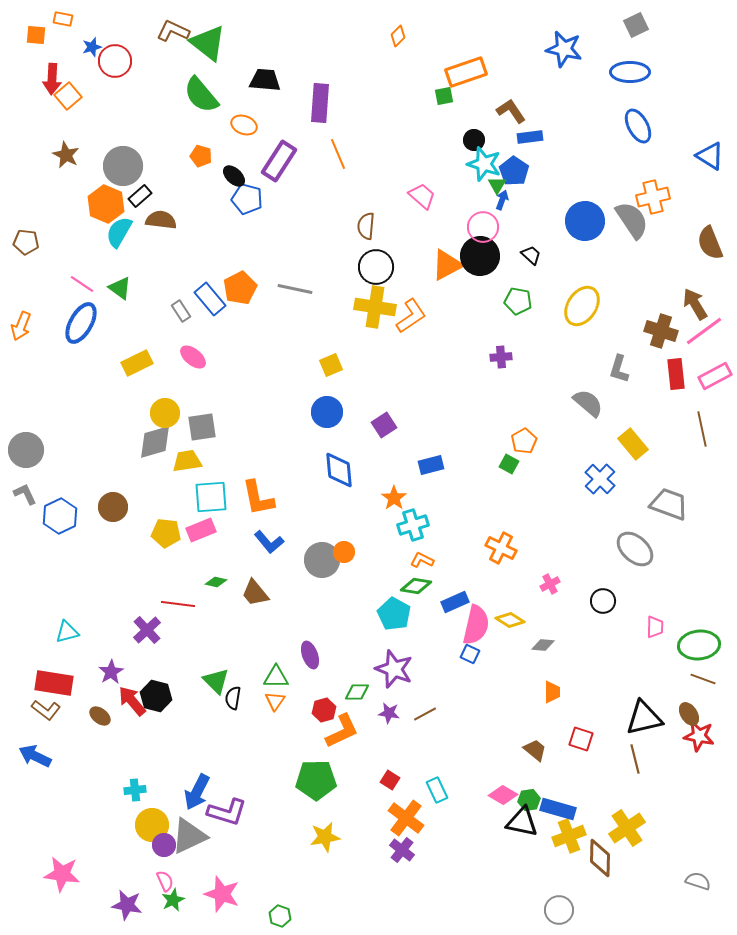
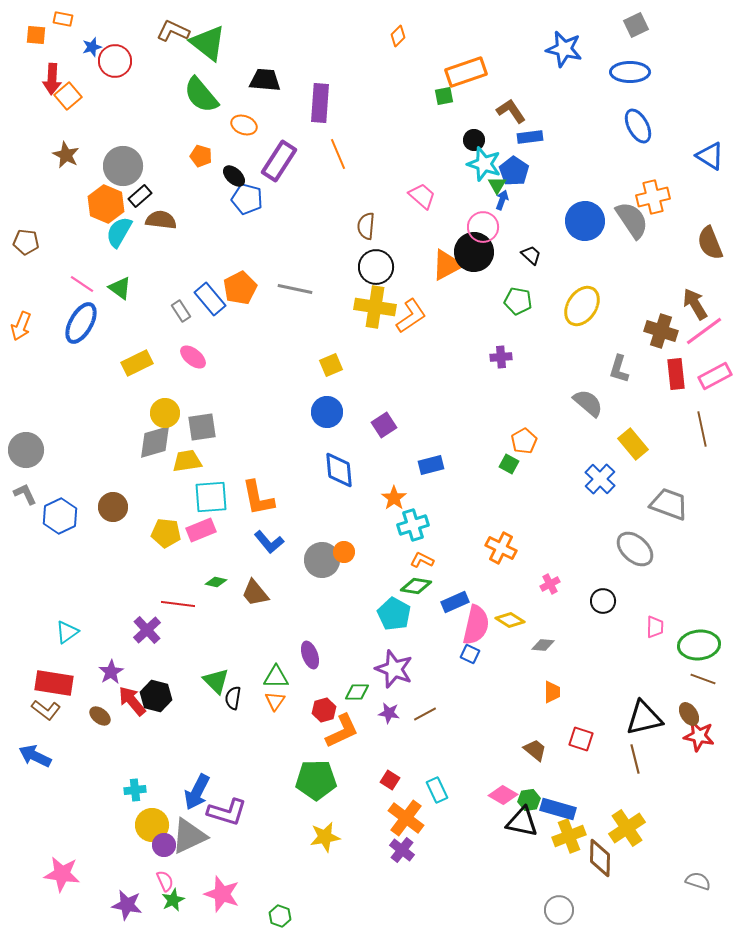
black circle at (480, 256): moved 6 px left, 4 px up
cyan triangle at (67, 632): rotated 20 degrees counterclockwise
